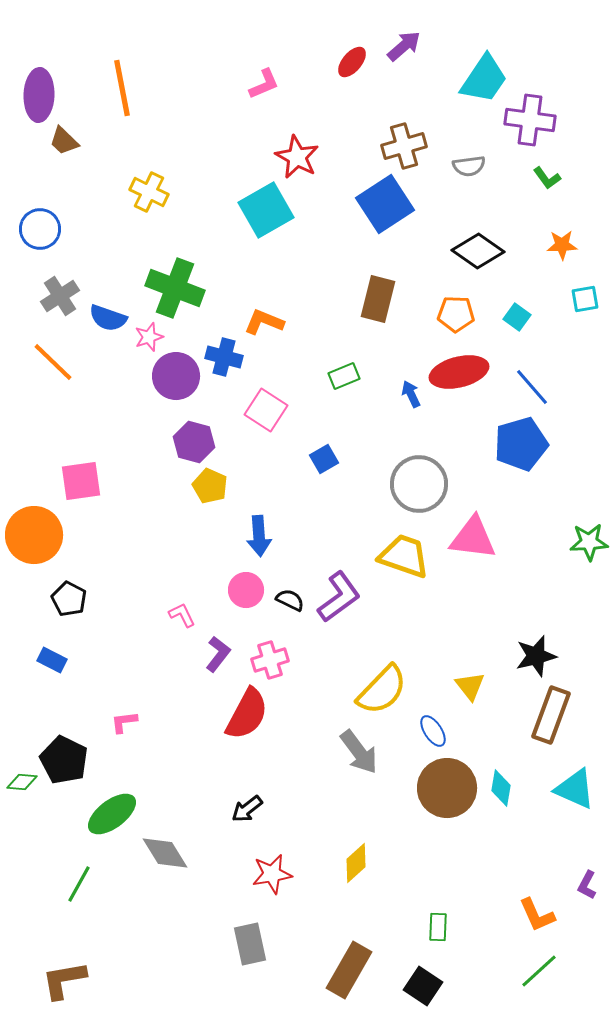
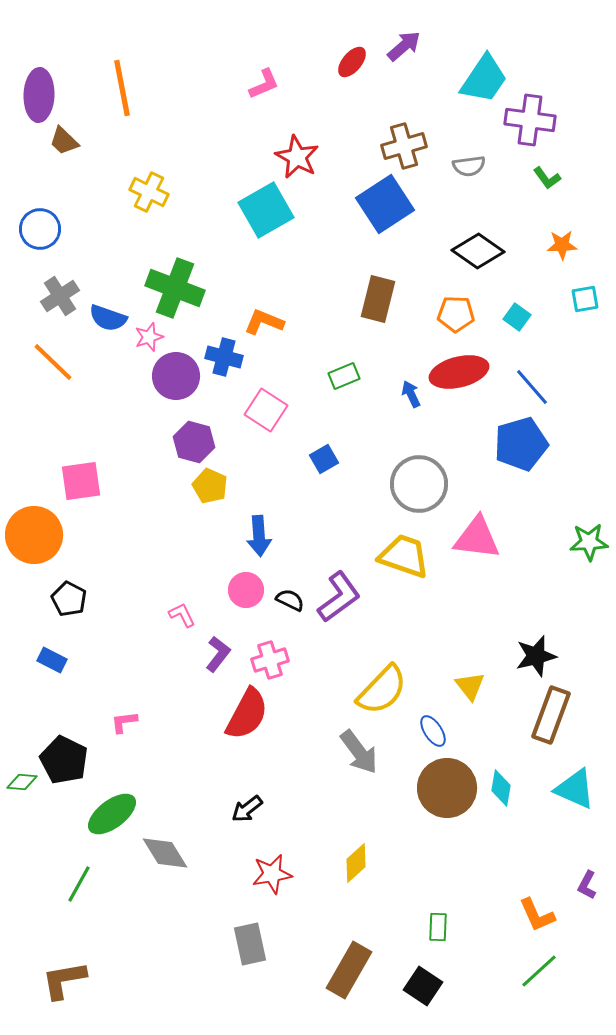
pink triangle at (473, 538): moved 4 px right
